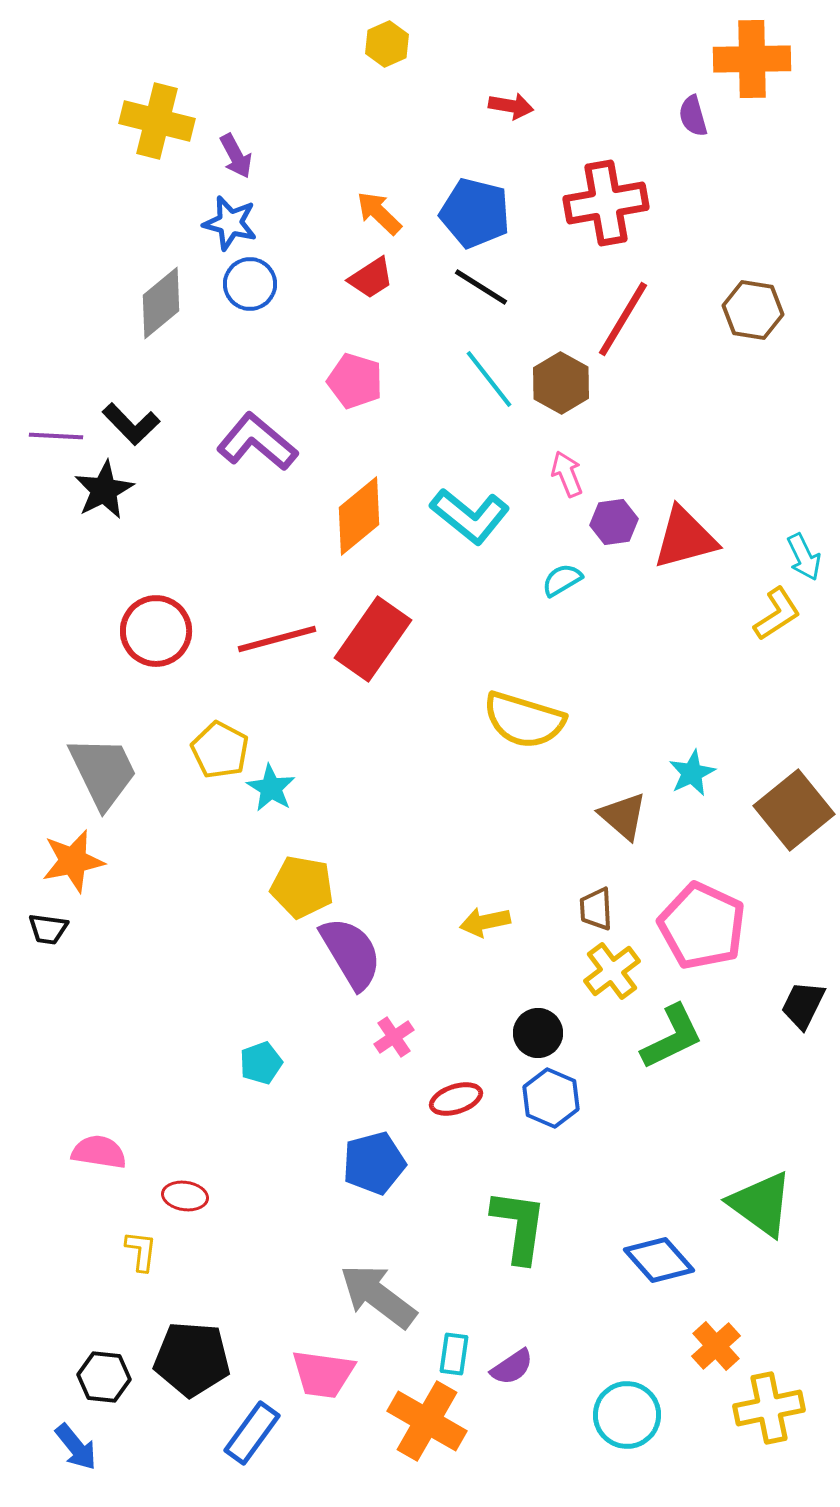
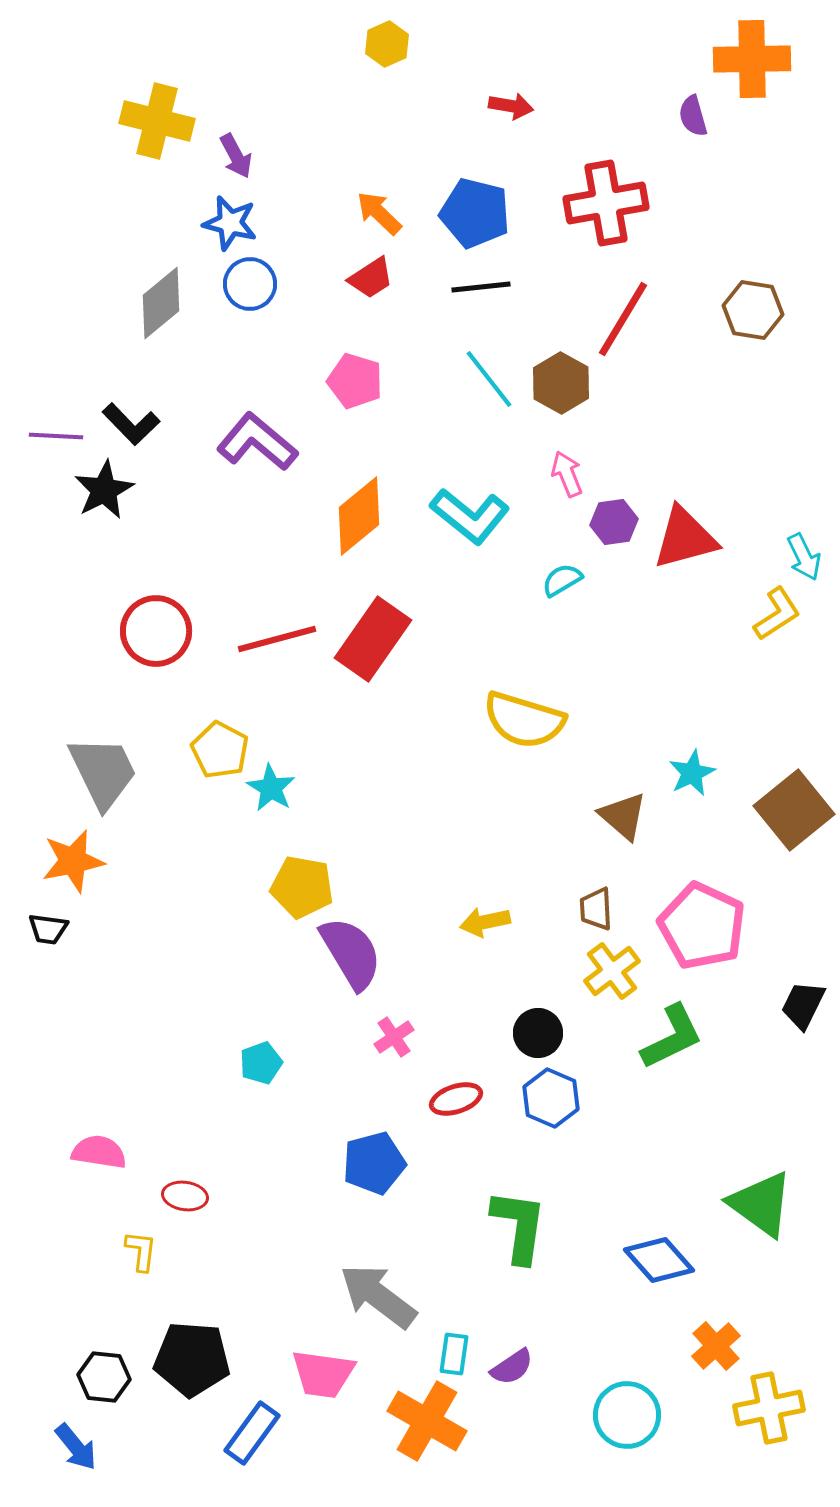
black line at (481, 287): rotated 38 degrees counterclockwise
